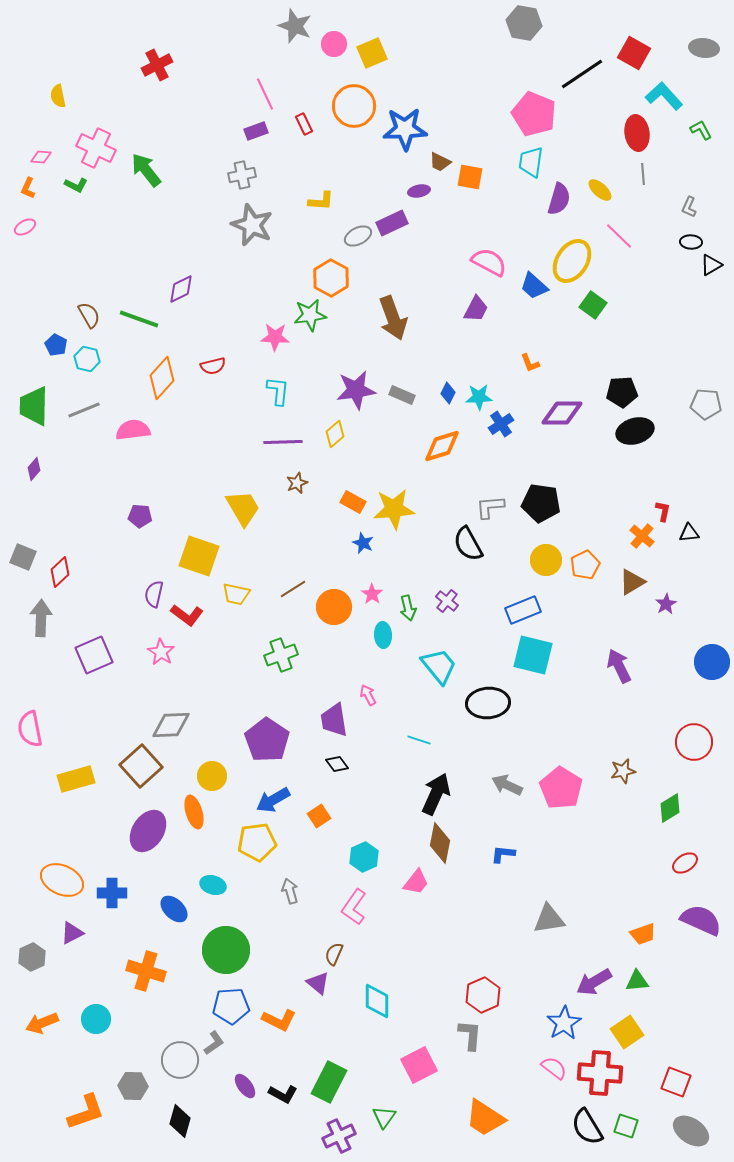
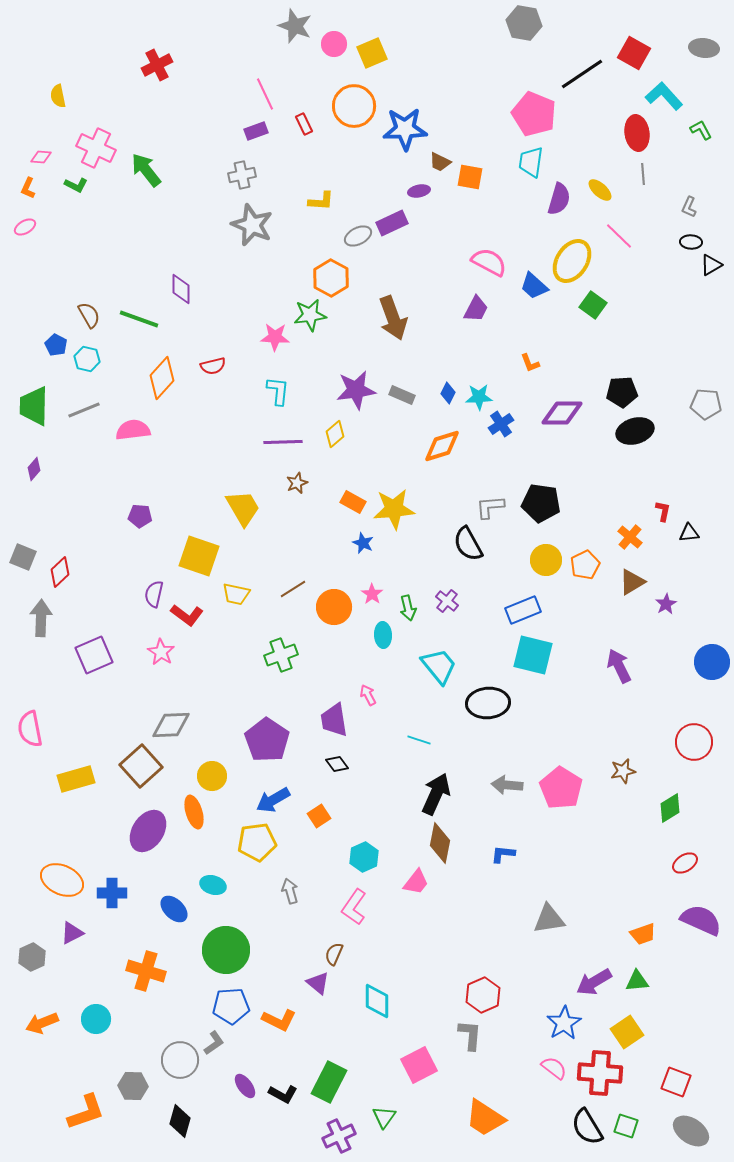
purple diamond at (181, 289): rotated 64 degrees counterclockwise
orange cross at (642, 536): moved 12 px left, 1 px down
gray arrow at (507, 785): rotated 20 degrees counterclockwise
